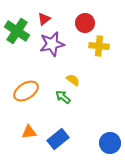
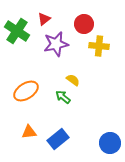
red circle: moved 1 px left, 1 px down
purple star: moved 4 px right
